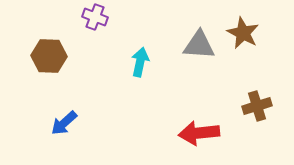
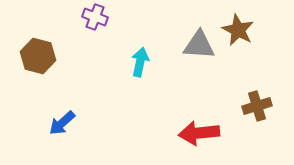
brown star: moved 5 px left, 3 px up
brown hexagon: moved 11 px left; rotated 12 degrees clockwise
blue arrow: moved 2 px left
